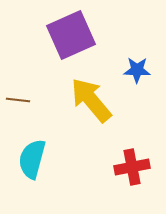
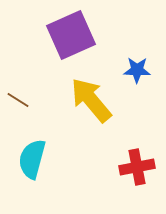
brown line: rotated 25 degrees clockwise
red cross: moved 5 px right
